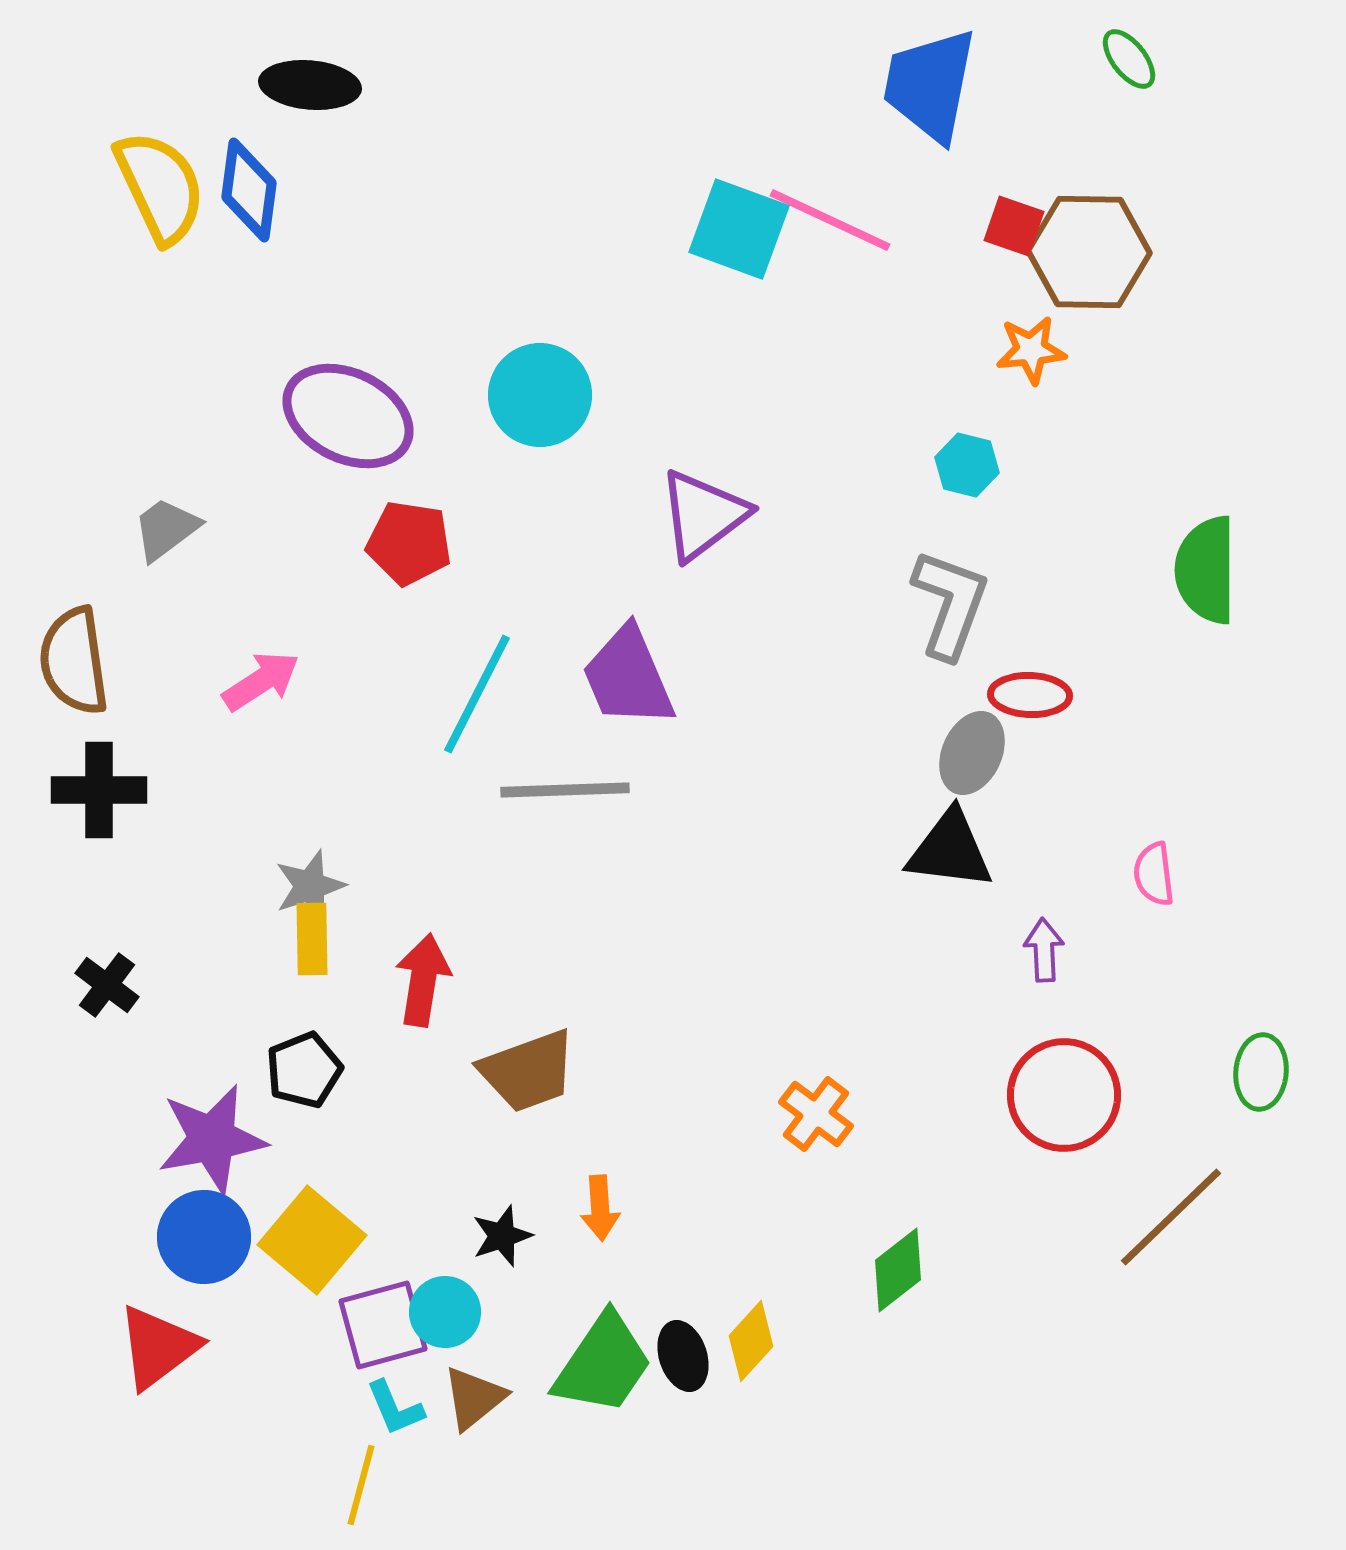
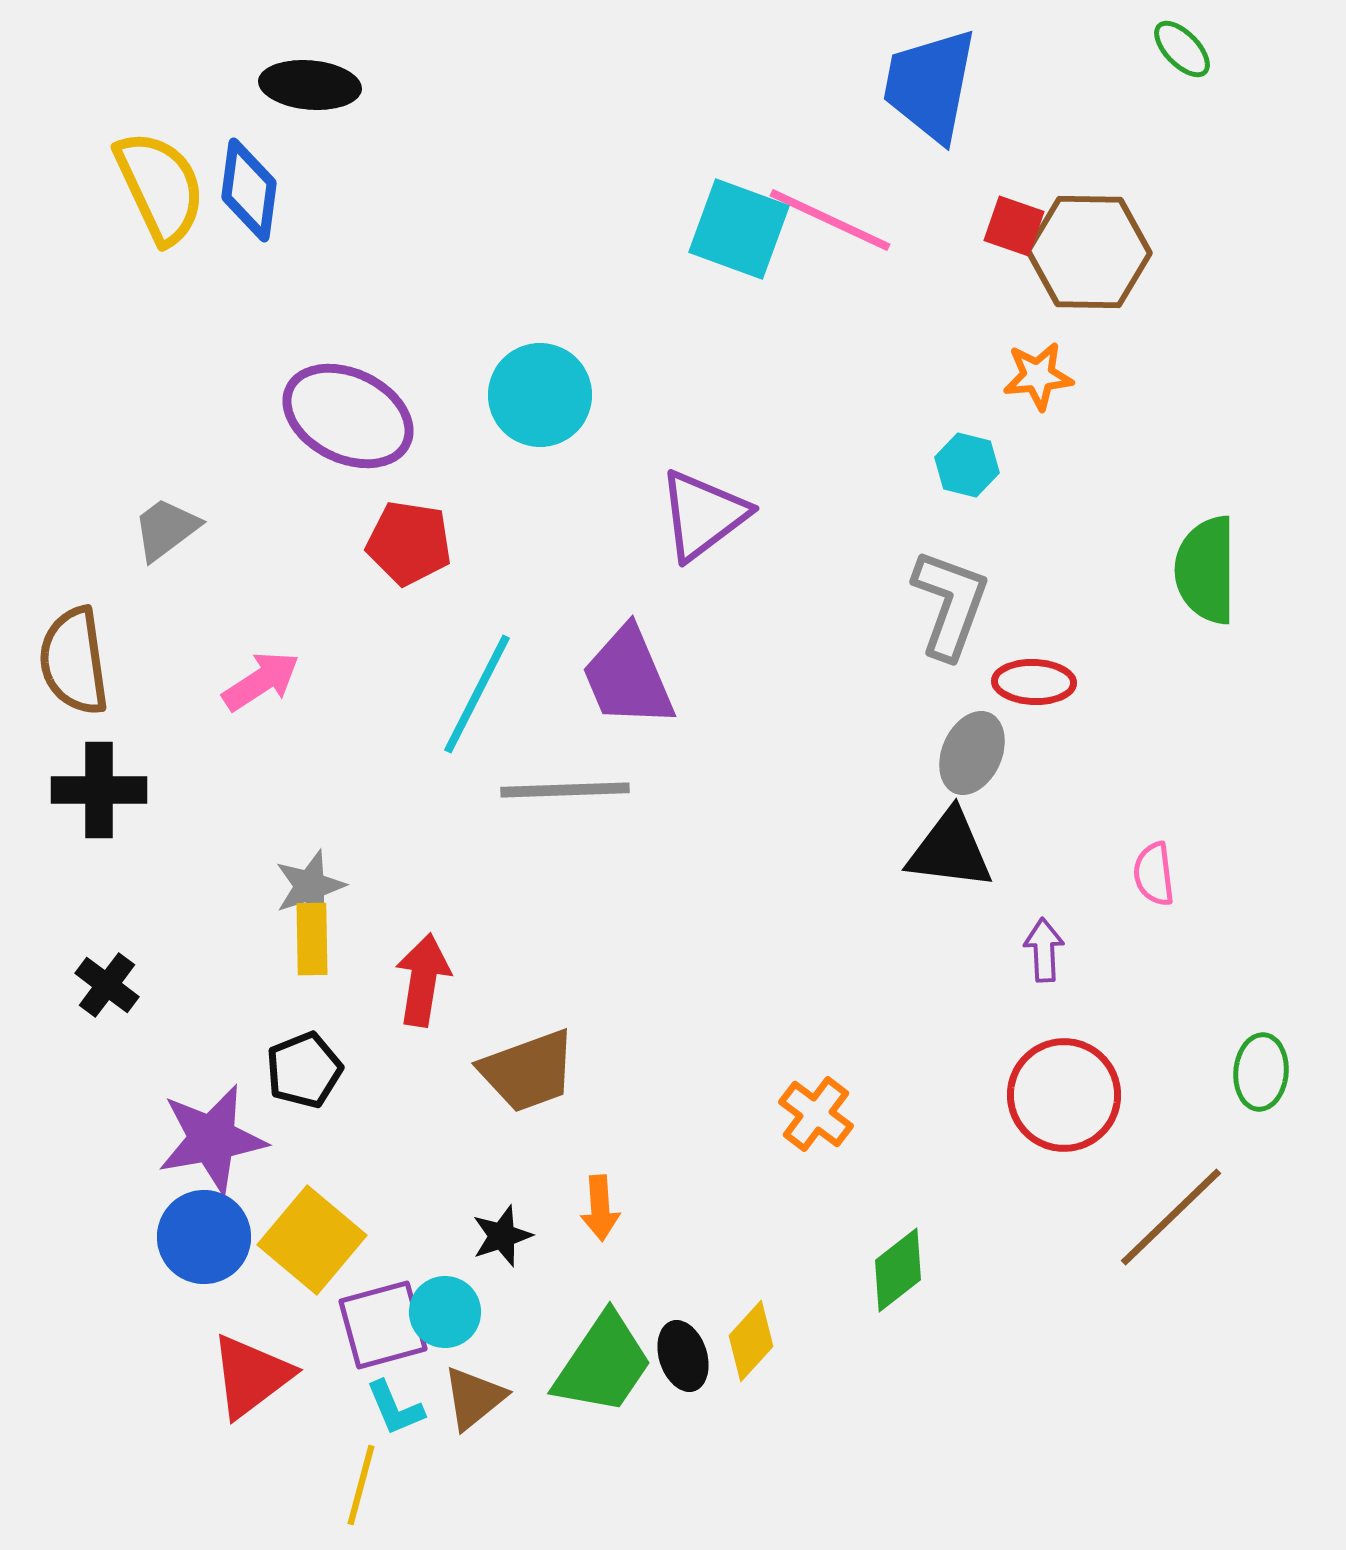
green ellipse at (1129, 59): moved 53 px right, 10 px up; rotated 6 degrees counterclockwise
orange star at (1031, 350): moved 7 px right, 26 px down
red ellipse at (1030, 695): moved 4 px right, 13 px up
red triangle at (158, 1347): moved 93 px right, 29 px down
